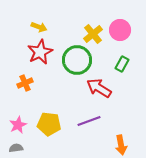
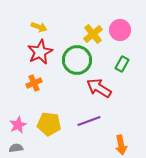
orange cross: moved 9 px right
